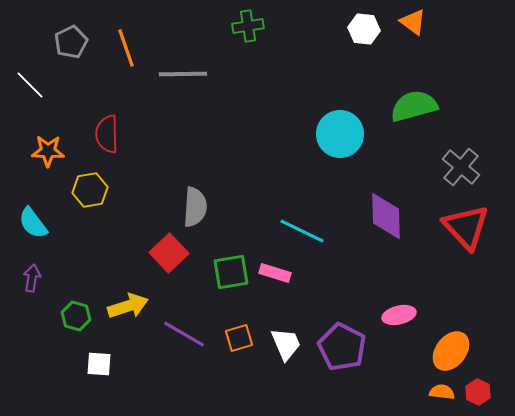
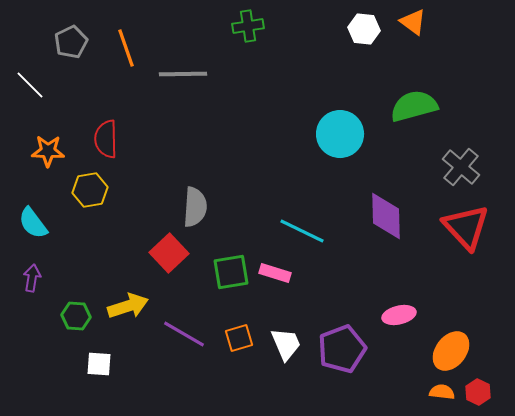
red semicircle: moved 1 px left, 5 px down
green hexagon: rotated 12 degrees counterclockwise
purple pentagon: moved 2 px down; rotated 24 degrees clockwise
